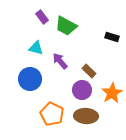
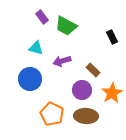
black rectangle: rotated 48 degrees clockwise
purple arrow: moved 2 px right; rotated 66 degrees counterclockwise
brown rectangle: moved 4 px right, 1 px up
